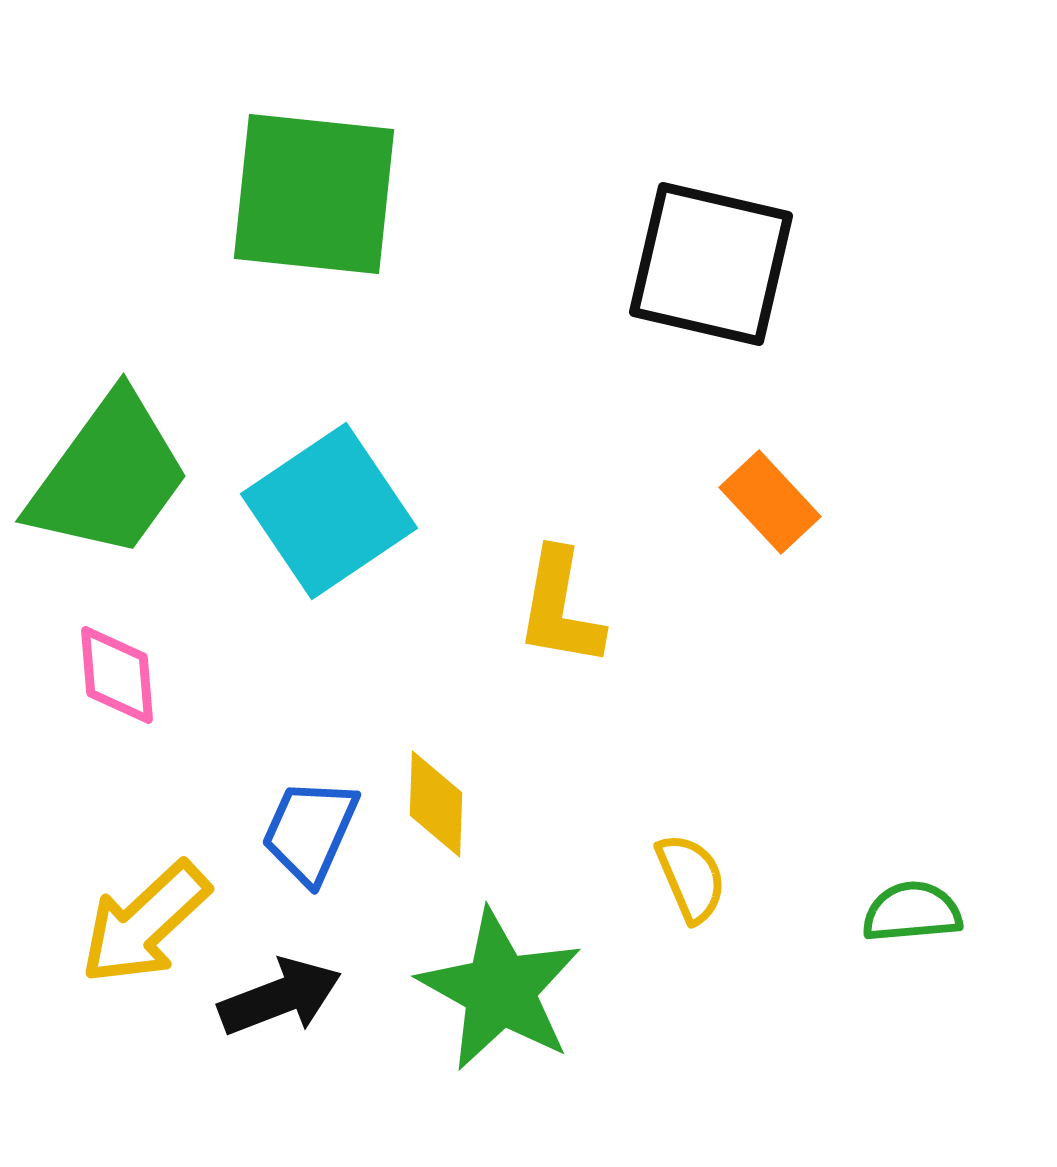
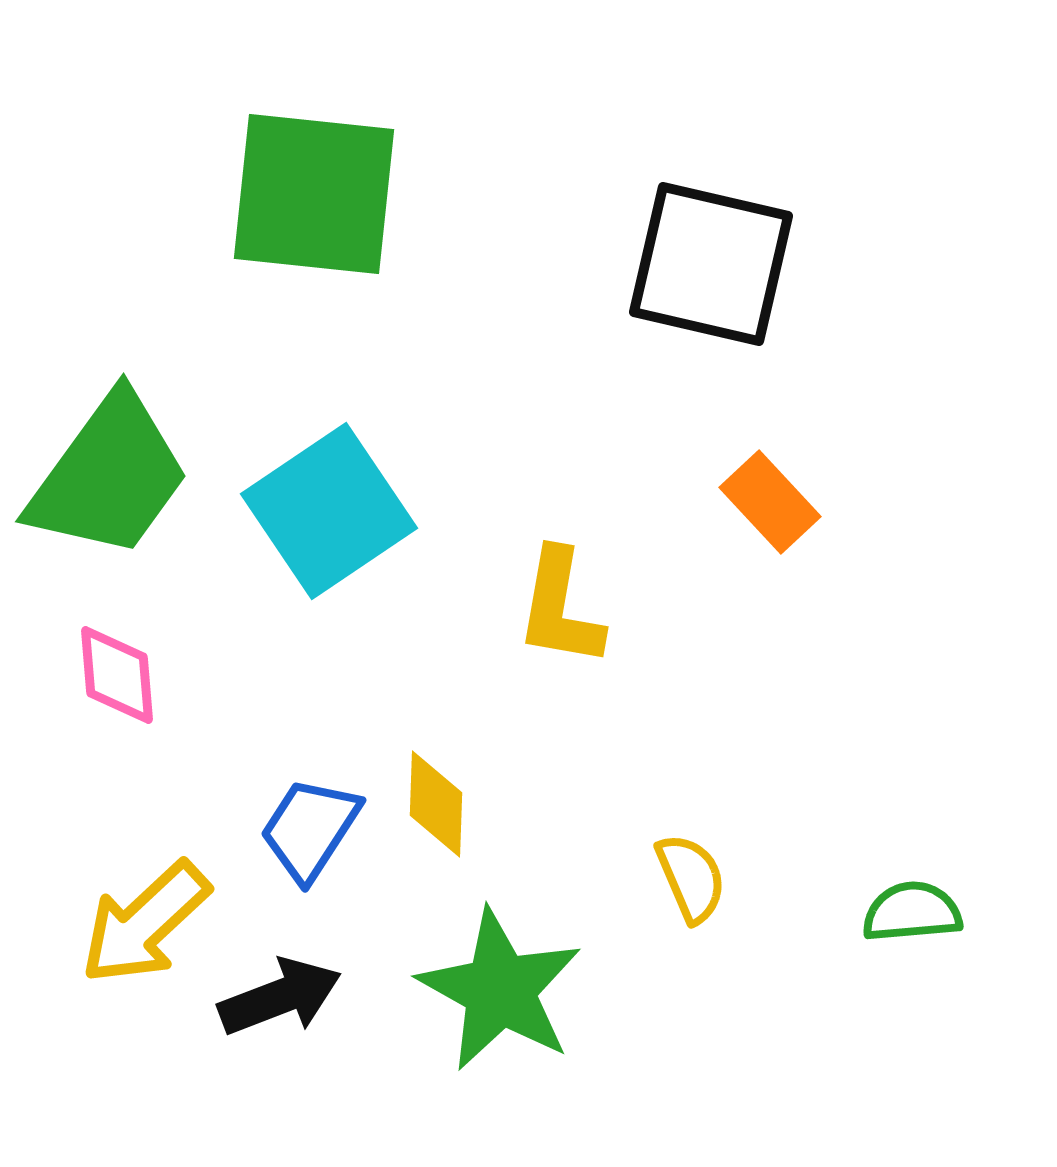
blue trapezoid: moved 2 px up; rotated 9 degrees clockwise
